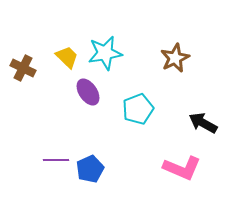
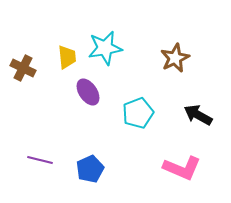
cyan star: moved 5 px up
yellow trapezoid: rotated 40 degrees clockwise
cyan pentagon: moved 4 px down
black arrow: moved 5 px left, 8 px up
purple line: moved 16 px left; rotated 15 degrees clockwise
